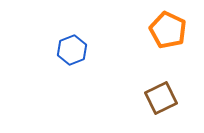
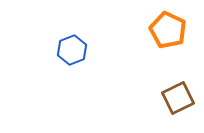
brown square: moved 17 px right
